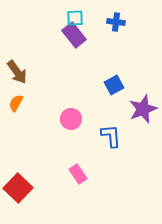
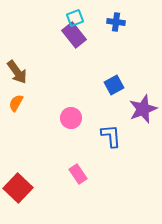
cyan square: rotated 18 degrees counterclockwise
pink circle: moved 1 px up
